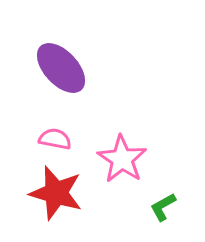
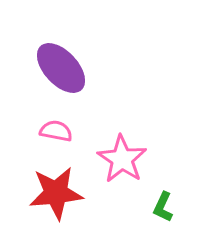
pink semicircle: moved 1 px right, 8 px up
red star: rotated 22 degrees counterclockwise
green L-shape: rotated 36 degrees counterclockwise
